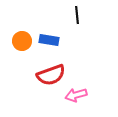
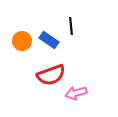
black line: moved 6 px left, 11 px down
blue rectangle: rotated 24 degrees clockwise
pink arrow: moved 2 px up
